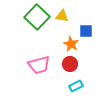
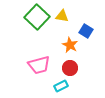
blue square: rotated 32 degrees clockwise
orange star: moved 1 px left, 1 px down
red circle: moved 4 px down
cyan rectangle: moved 15 px left
